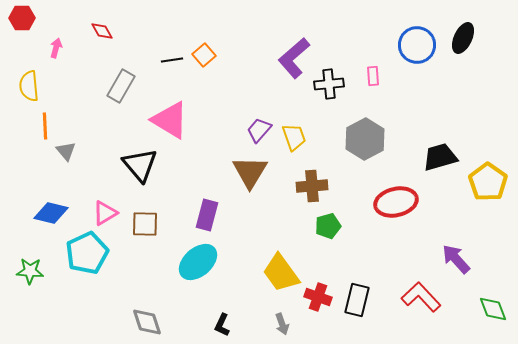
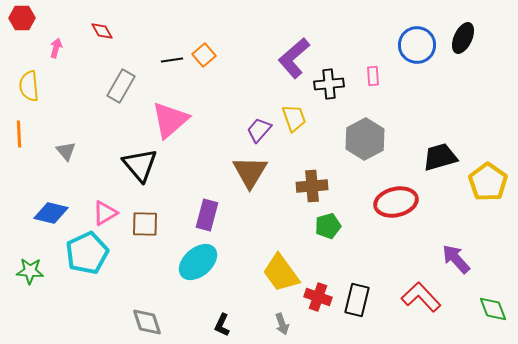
pink triangle at (170, 120): rotated 48 degrees clockwise
orange line at (45, 126): moved 26 px left, 8 px down
yellow trapezoid at (294, 137): moved 19 px up
